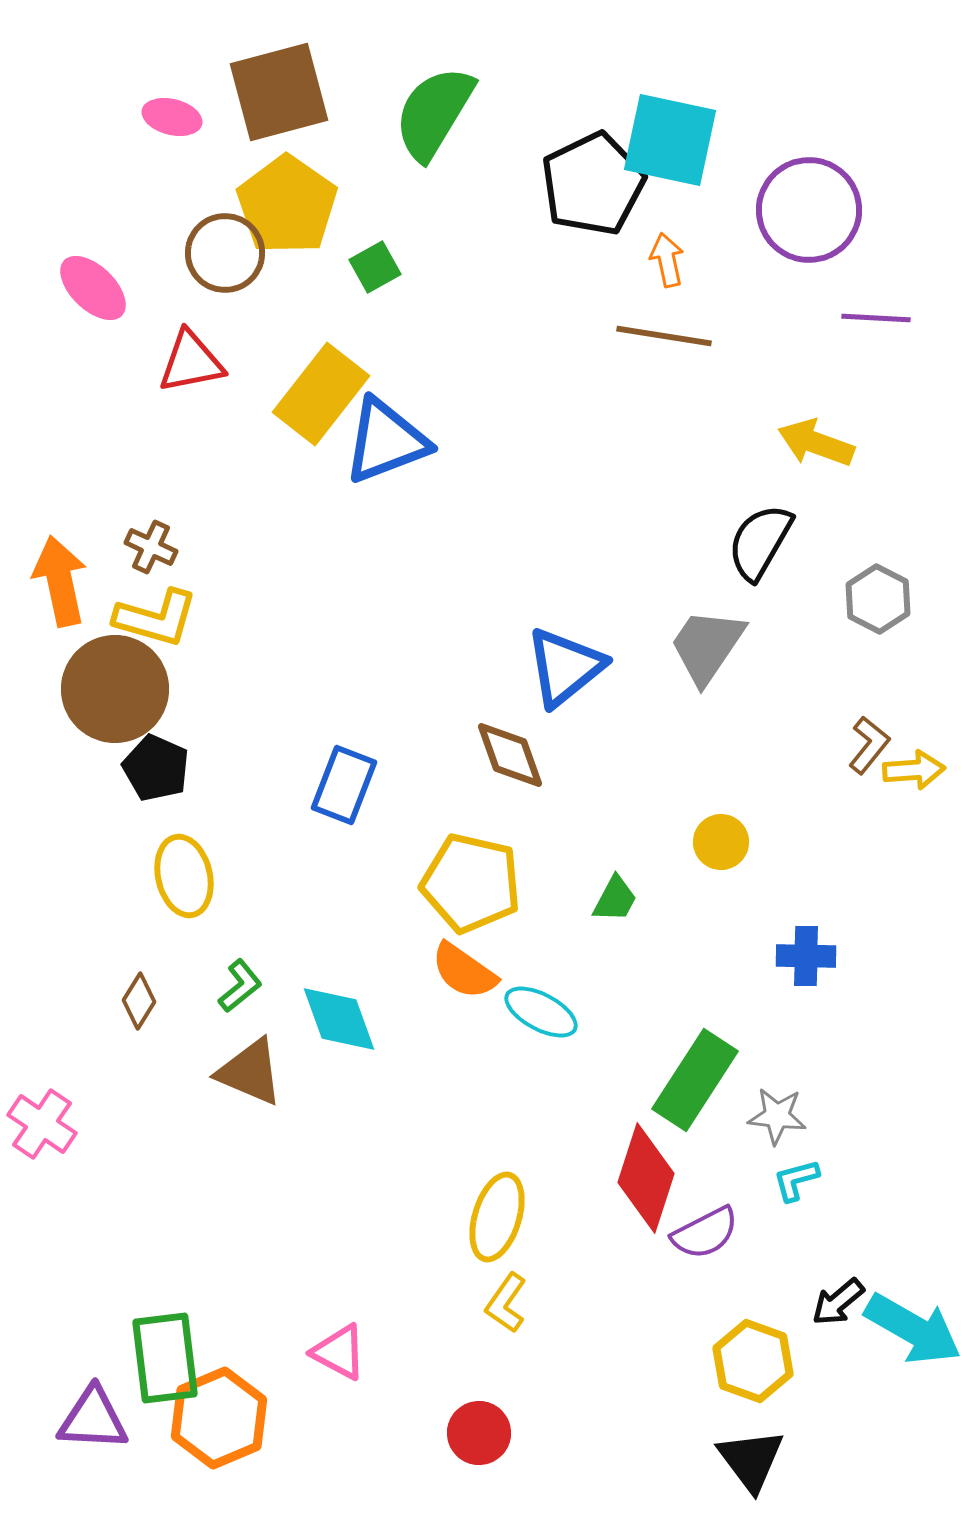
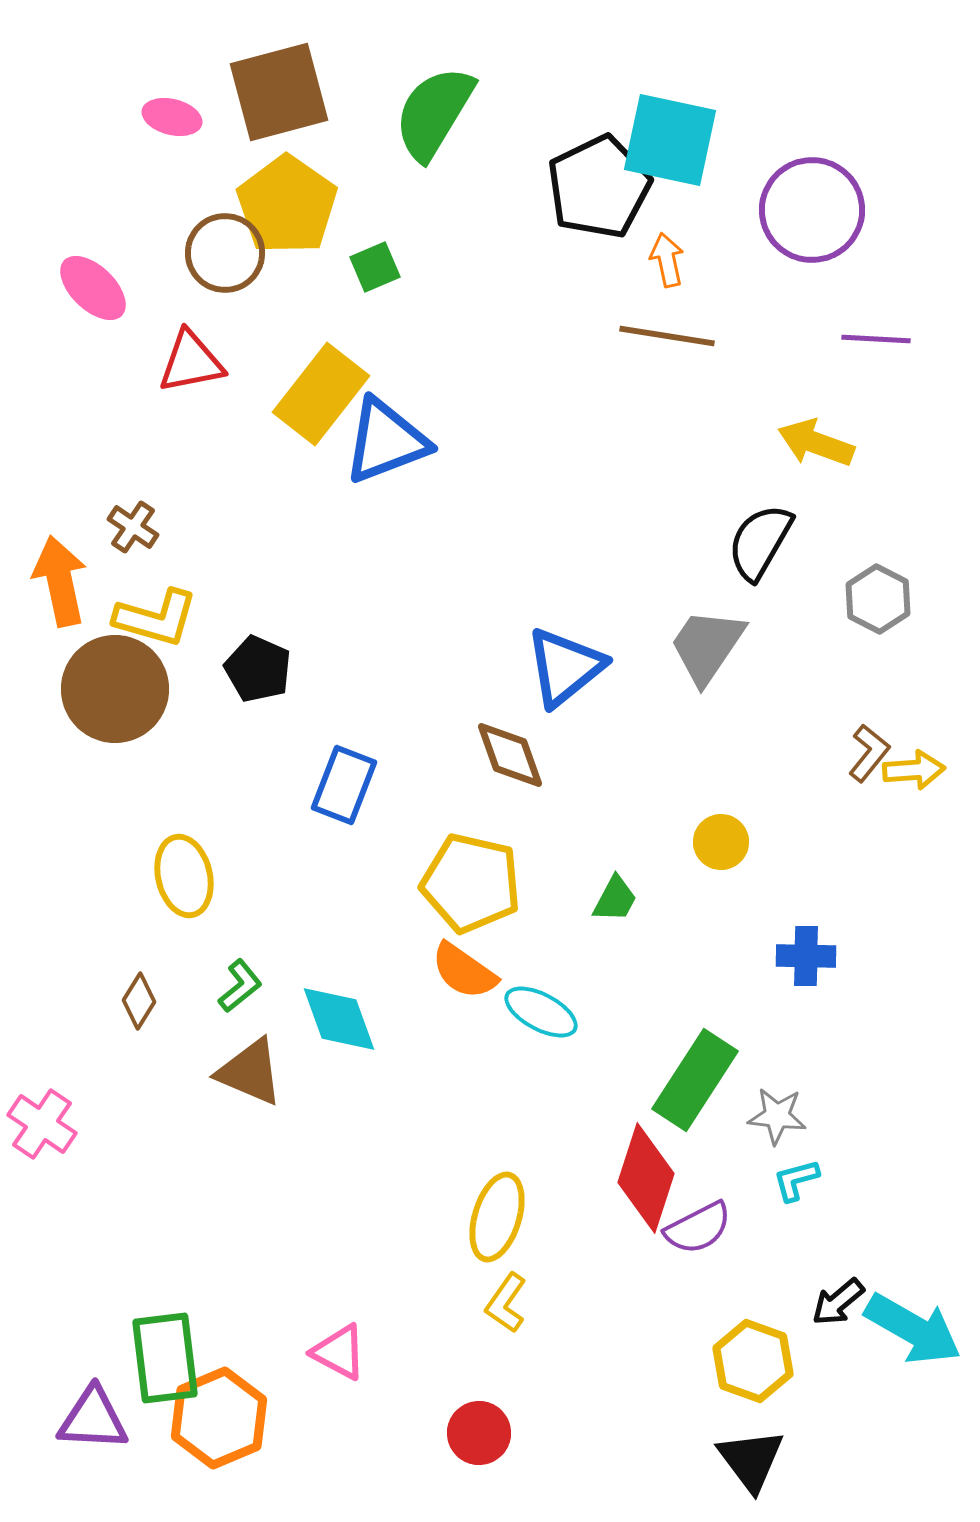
black pentagon at (593, 184): moved 6 px right, 3 px down
purple circle at (809, 210): moved 3 px right
green square at (375, 267): rotated 6 degrees clockwise
purple line at (876, 318): moved 21 px down
brown line at (664, 336): moved 3 px right
brown cross at (151, 547): moved 18 px left, 20 px up; rotated 9 degrees clockwise
brown L-shape at (869, 745): moved 8 px down
black pentagon at (156, 768): moved 102 px right, 99 px up
purple semicircle at (705, 1233): moved 7 px left, 5 px up
